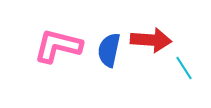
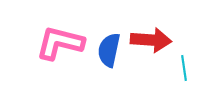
pink L-shape: moved 2 px right, 3 px up
cyan line: rotated 25 degrees clockwise
